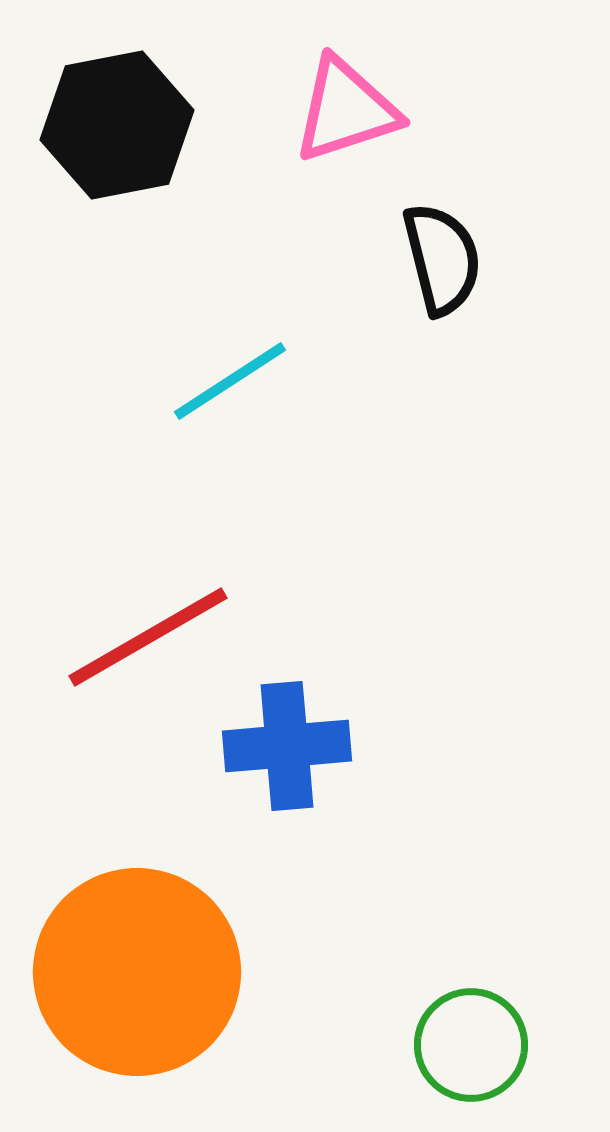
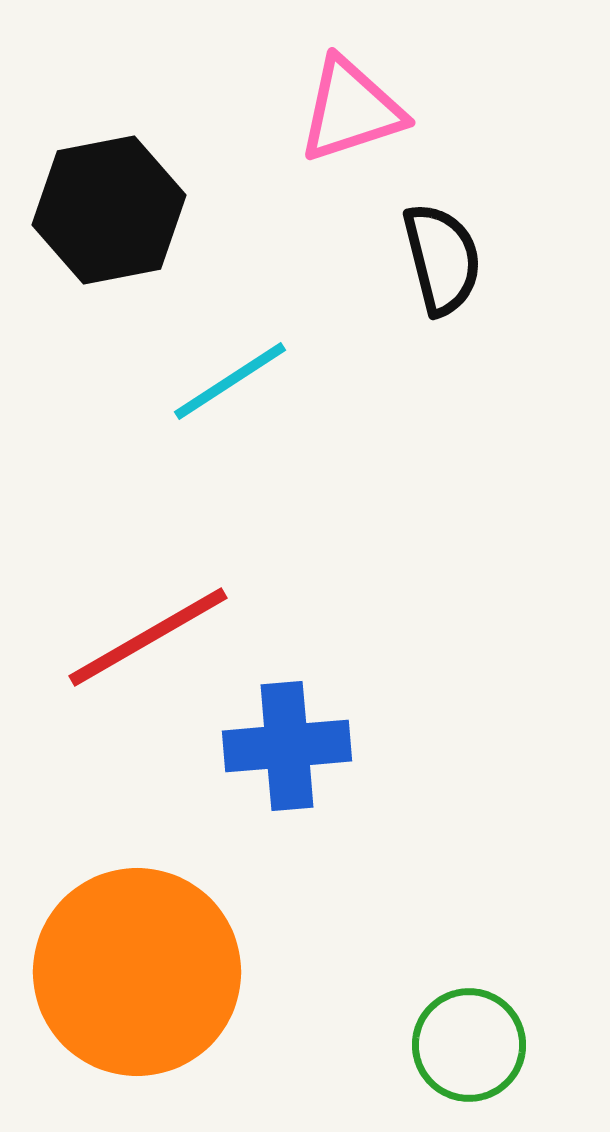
pink triangle: moved 5 px right
black hexagon: moved 8 px left, 85 px down
green circle: moved 2 px left
